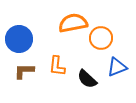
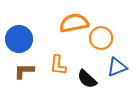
orange semicircle: moved 1 px right
orange L-shape: moved 1 px right, 1 px up
